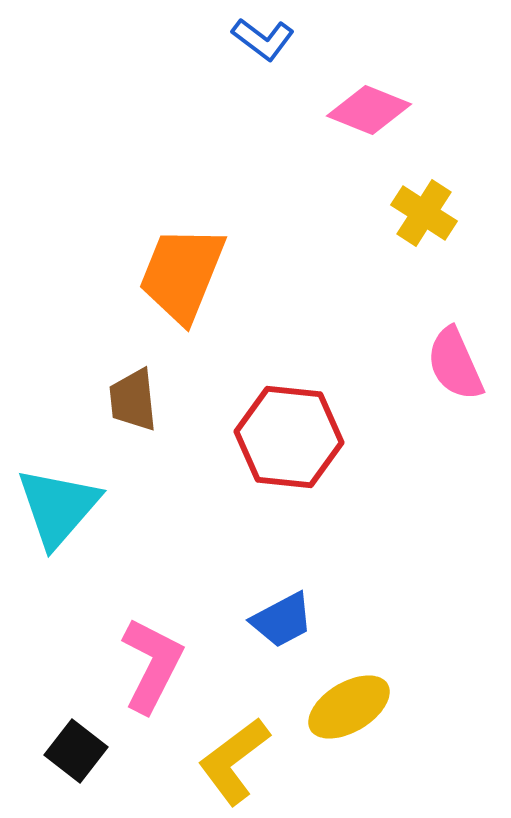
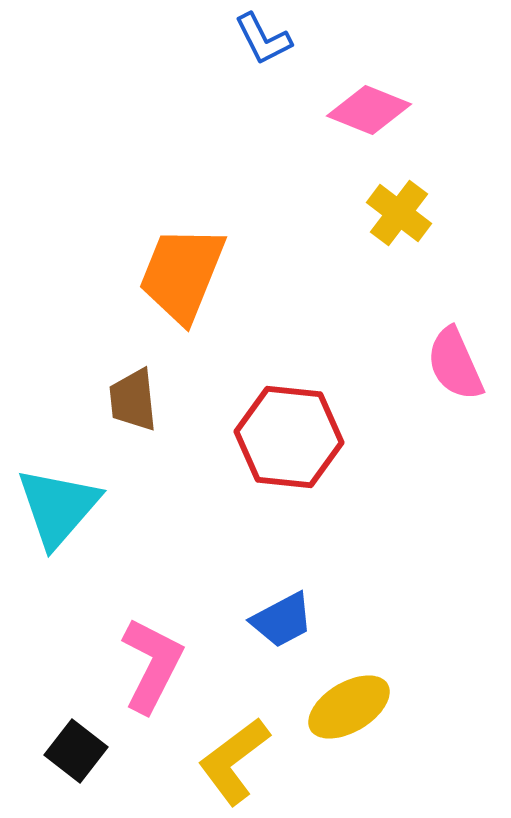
blue L-shape: rotated 26 degrees clockwise
yellow cross: moved 25 px left; rotated 4 degrees clockwise
